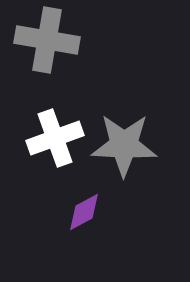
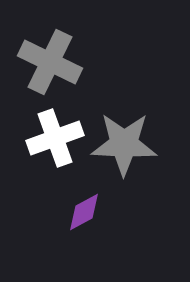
gray cross: moved 3 px right, 22 px down; rotated 16 degrees clockwise
gray star: moved 1 px up
